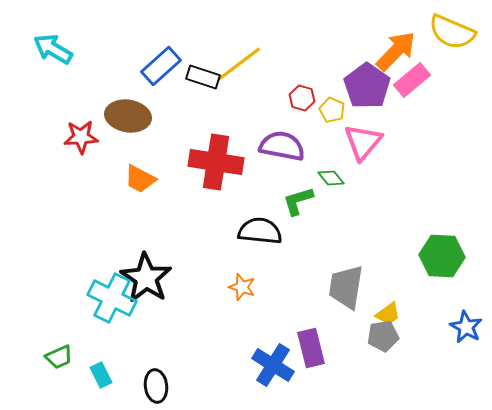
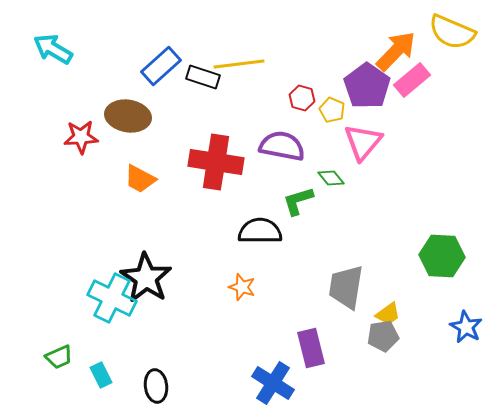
yellow line: rotated 30 degrees clockwise
black semicircle: rotated 6 degrees counterclockwise
blue cross: moved 18 px down
